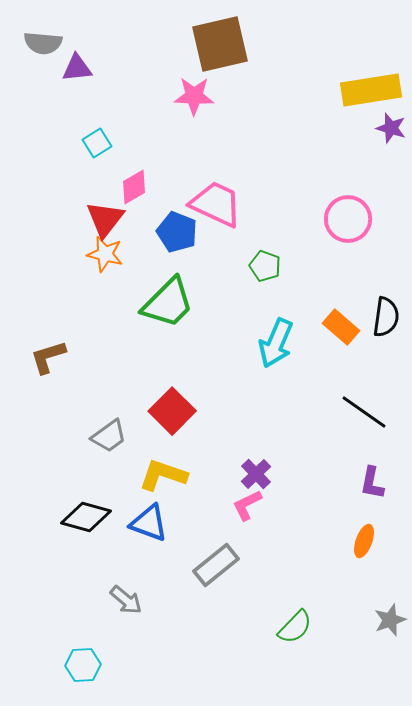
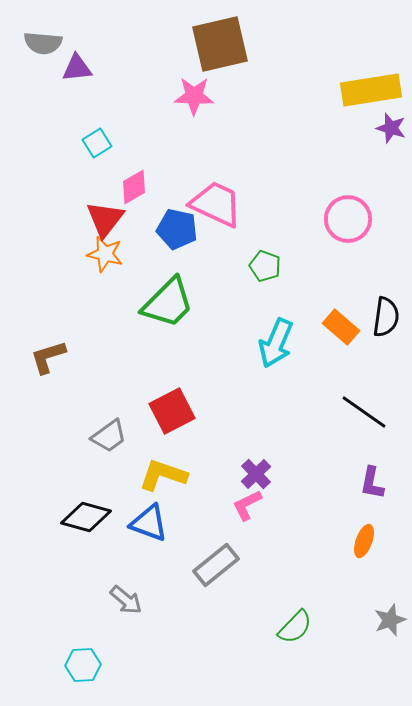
blue pentagon: moved 3 px up; rotated 9 degrees counterclockwise
red square: rotated 18 degrees clockwise
